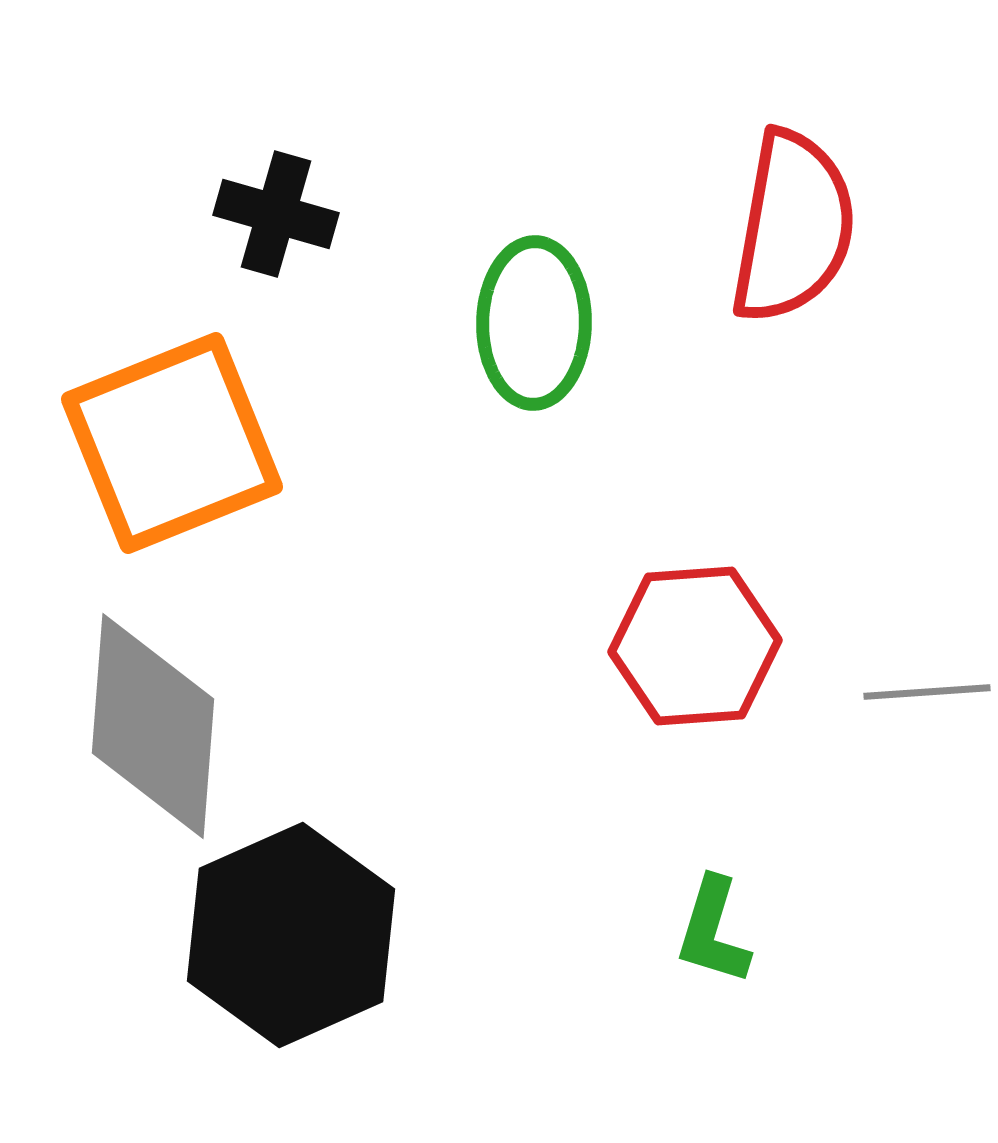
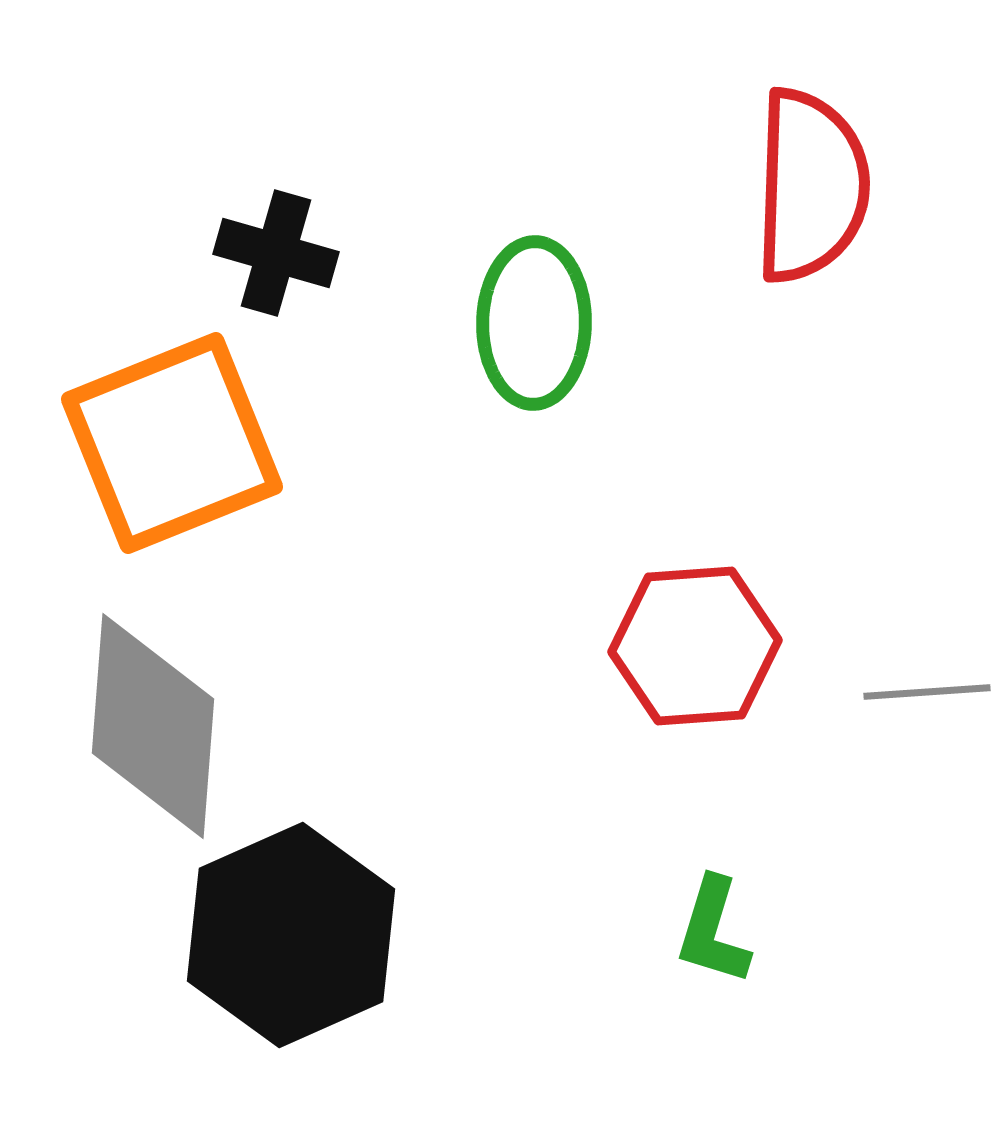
black cross: moved 39 px down
red semicircle: moved 18 px right, 41 px up; rotated 8 degrees counterclockwise
